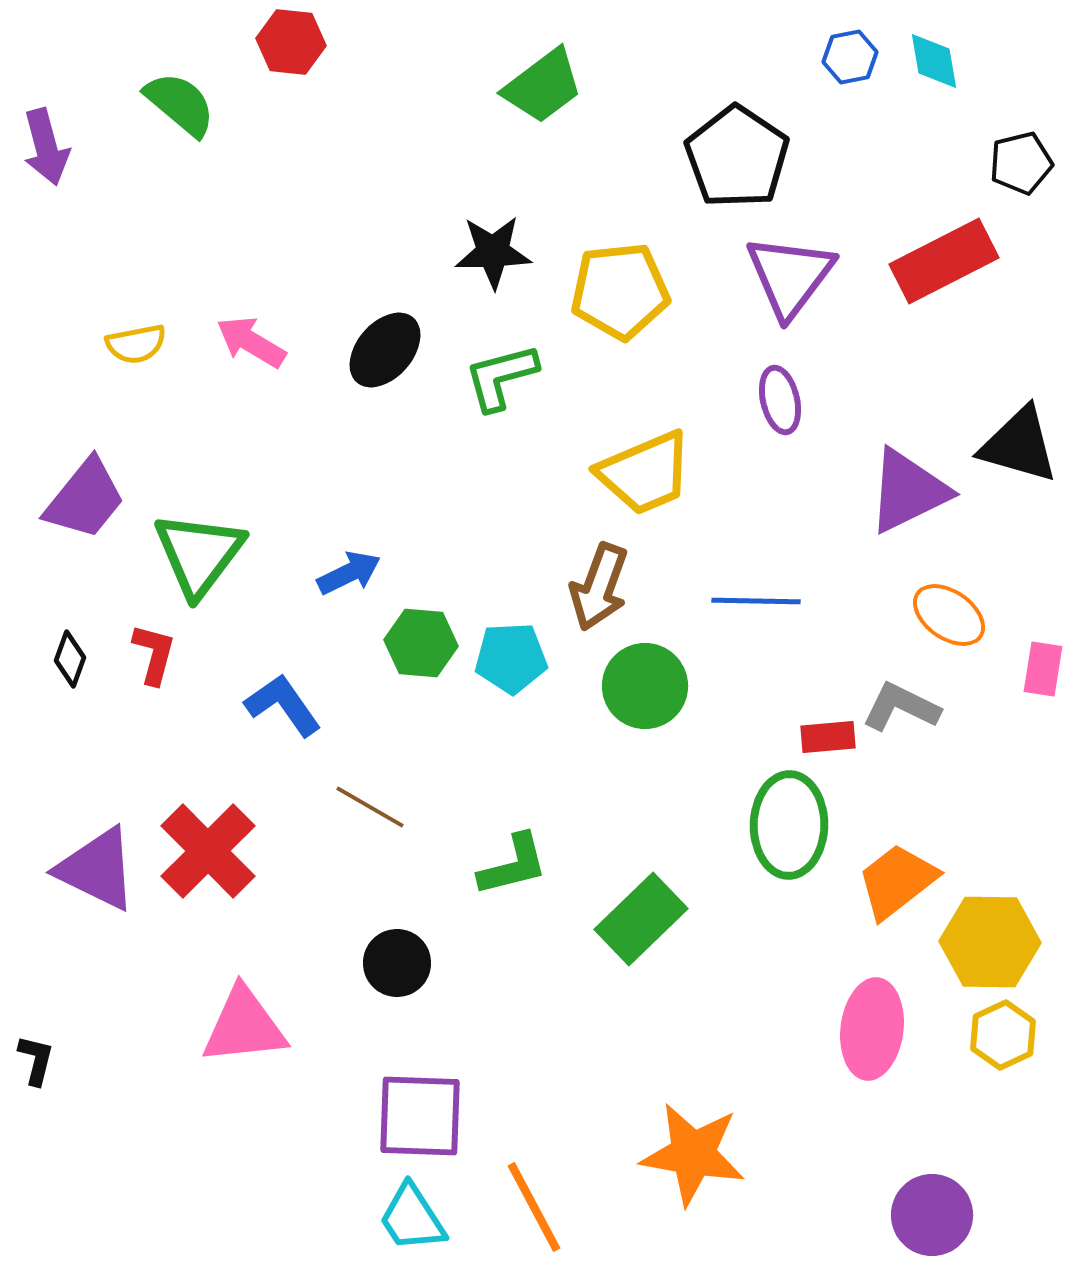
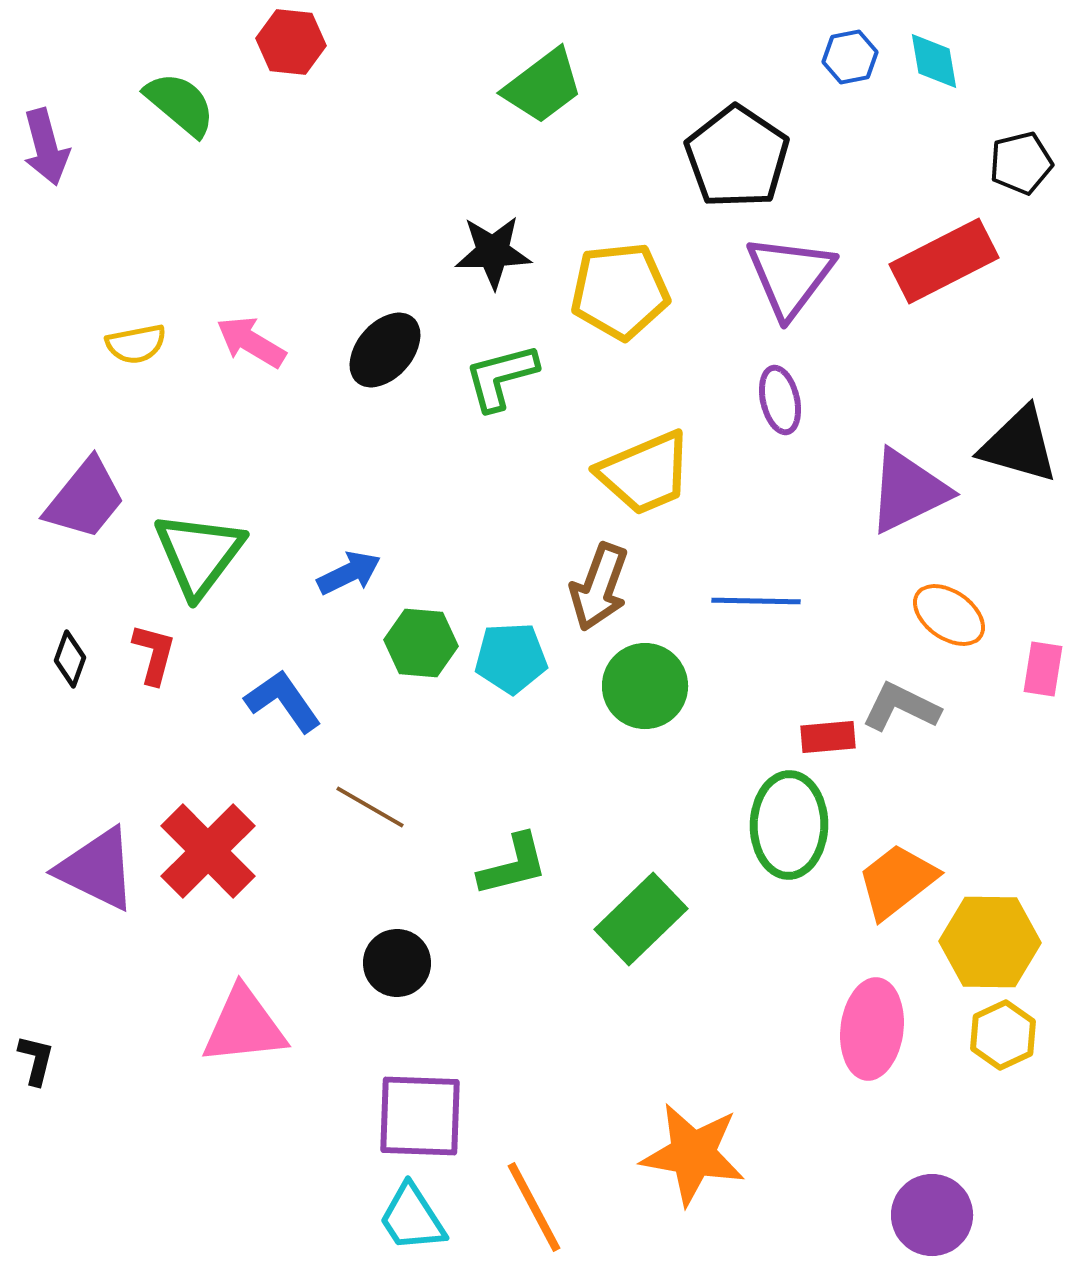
blue L-shape at (283, 705): moved 4 px up
